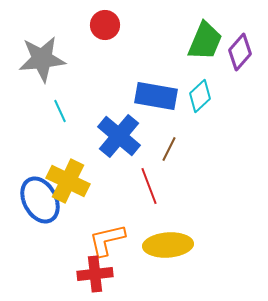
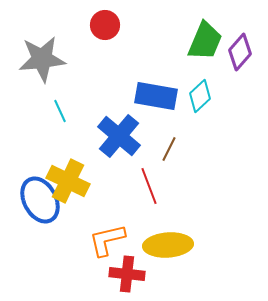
red cross: moved 32 px right; rotated 12 degrees clockwise
